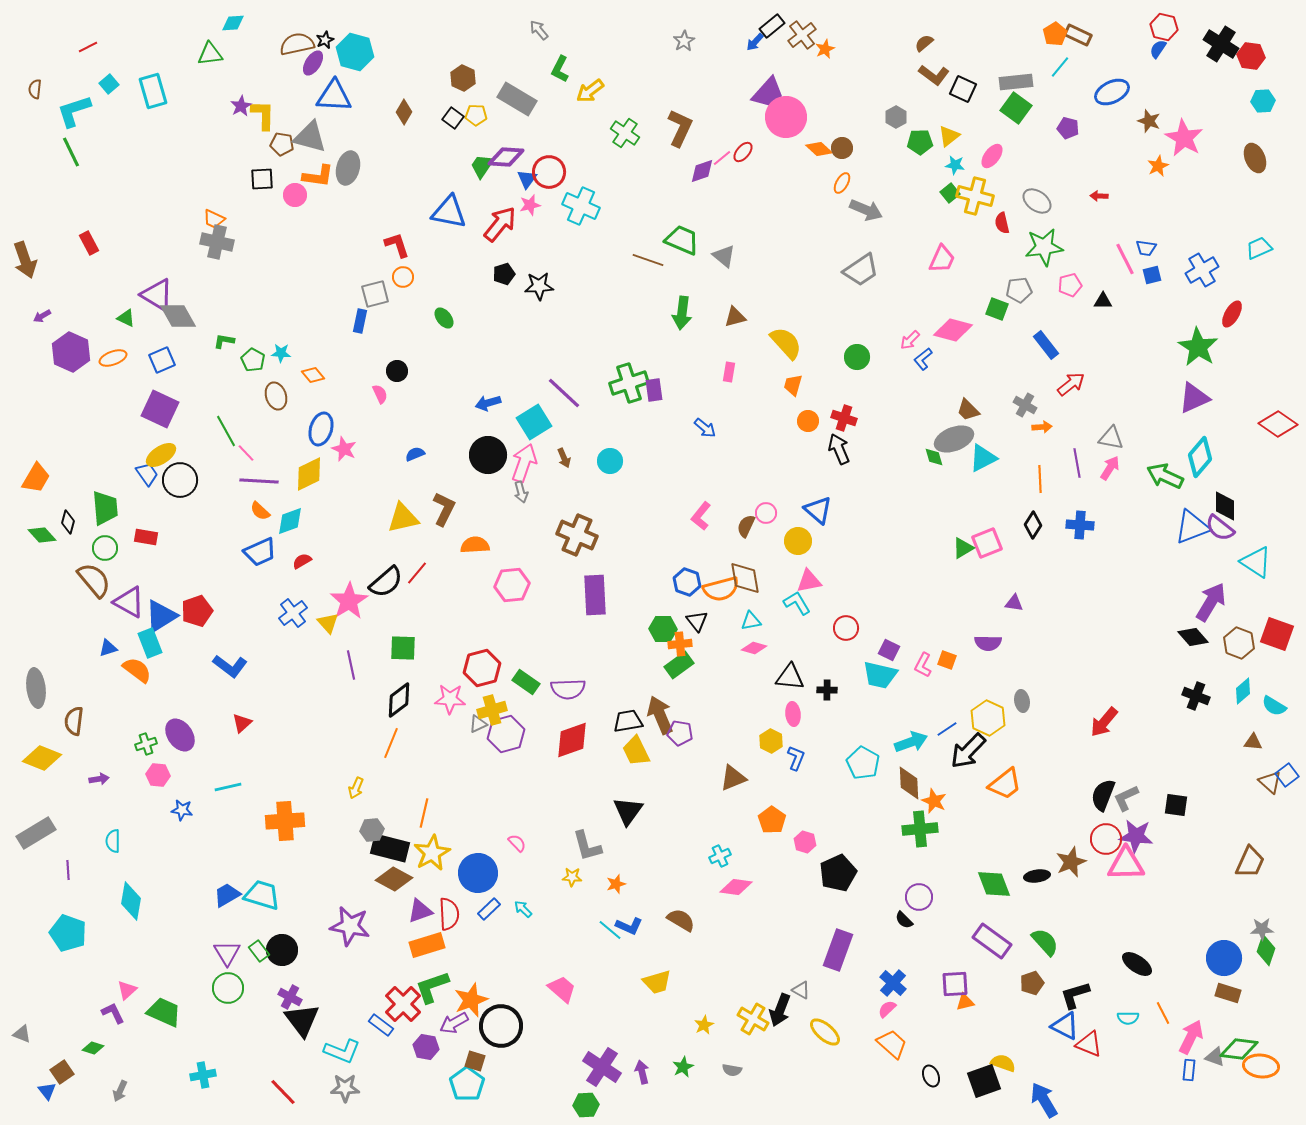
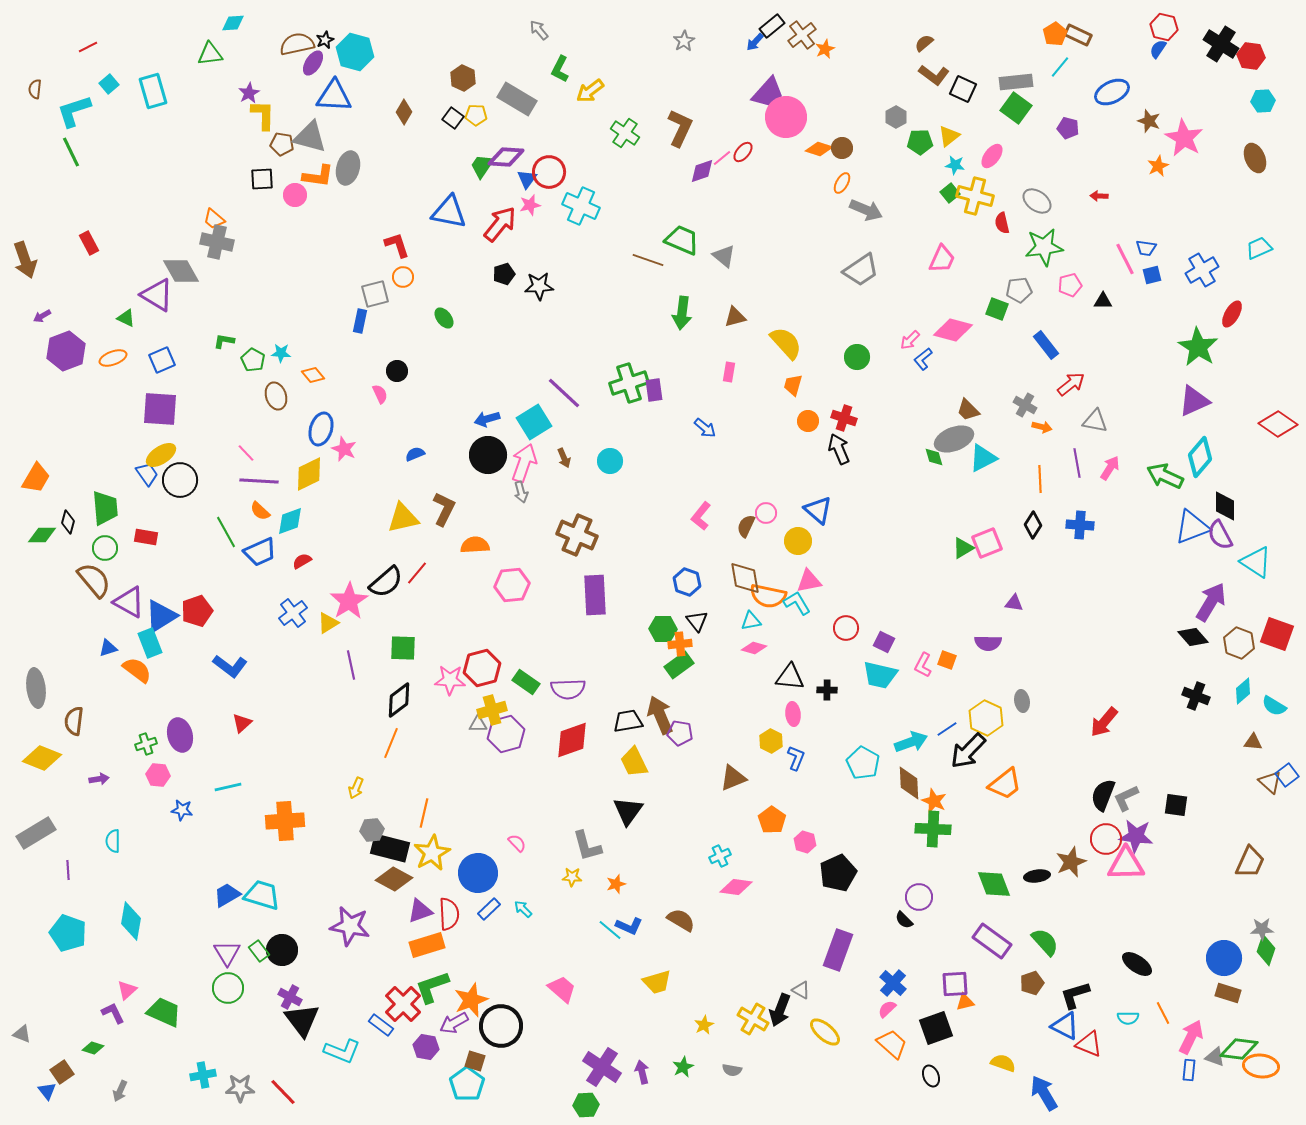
purple star at (241, 106): moved 8 px right, 13 px up
orange diamond at (819, 149): rotated 24 degrees counterclockwise
orange trapezoid at (214, 219): rotated 15 degrees clockwise
gray diamond at (178, 316): moved 3 px right, 45 px up
purple hexagon at (71, 352): moved 5 px left, 1 px up; rotated 15 degrees clockwise
purple triangle at (1194, 398): moved 3 px down
blue arrow at (488, 403): moved 1 px left, 16 px down
purple square at (160, 409): rotated 21 degrees counterclockwise
orange arrow at (1042, 427): rotated 18 degrees clockwise
green line at (226, 431): moved 101 px down
gray triangle at (1111, 438): moved 16 px left, 17 px up
purple semicircle at (1220, 528): moved 7 px down; rotated 24 degrees clockwise
green diamond at (42, 535): rotated 48 degrees counterclockwise
orange semicircle at (721, 589): moved 47 px right, 7 px down; rotated 27 degrees clockwise
yellow triangle at (328, 623): rotated 40 degrees clockwise
purple square at (889, 650): moved 5 px left, 8 px up
pink star at (450, 699): moved 19 px up
yellow hexagon at (988, 718): moved 2 px left
gray triangle at (478, 724): rotated 24 degrees clockwise
purple ellipse at (180, 735): rotated 20 degrees clockwise
yellow trapezoid at (636, 751): moved 2 px left, 11 px down
green cross at (920, 829): moved 13 px right; rotated 8 degrees clockwise
cyan diamond at (131, 901): moved 20 px down
black square at (984, 1081): moved 48 px left, 53 px up
gray star at (345, 1088): moved 105 px left
blue arrow at (1044, 1100): moved 7 px up
